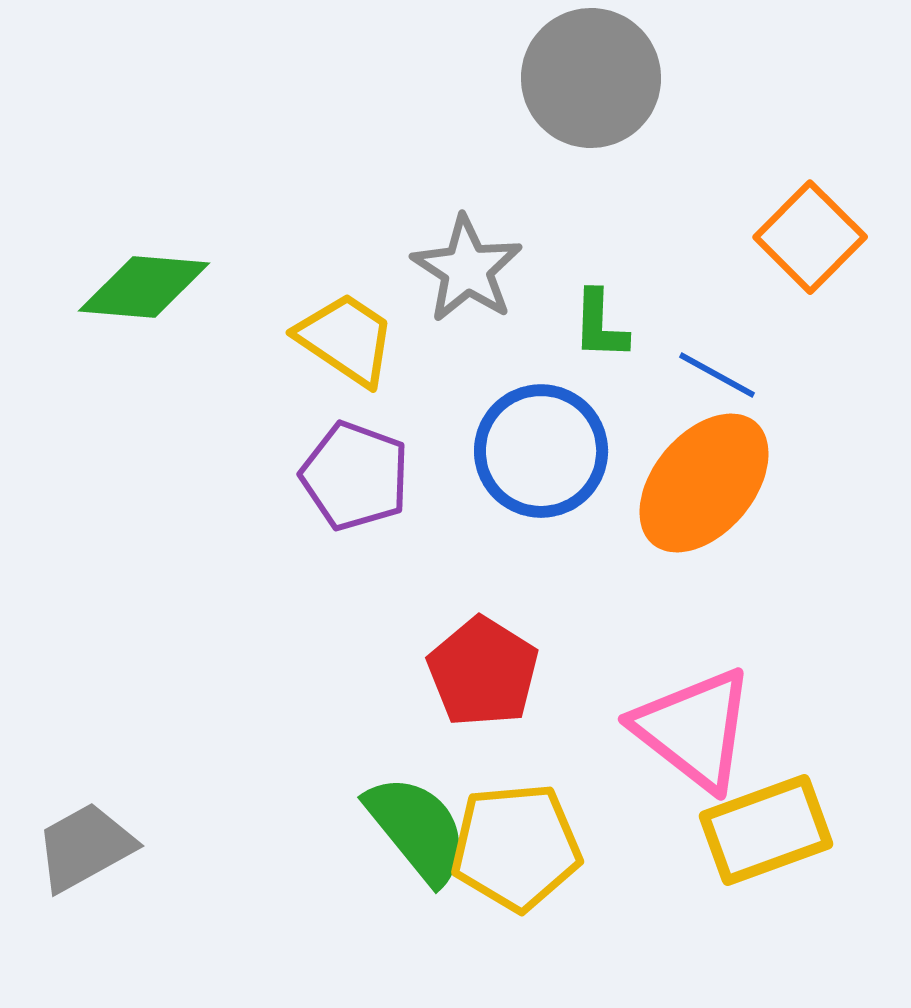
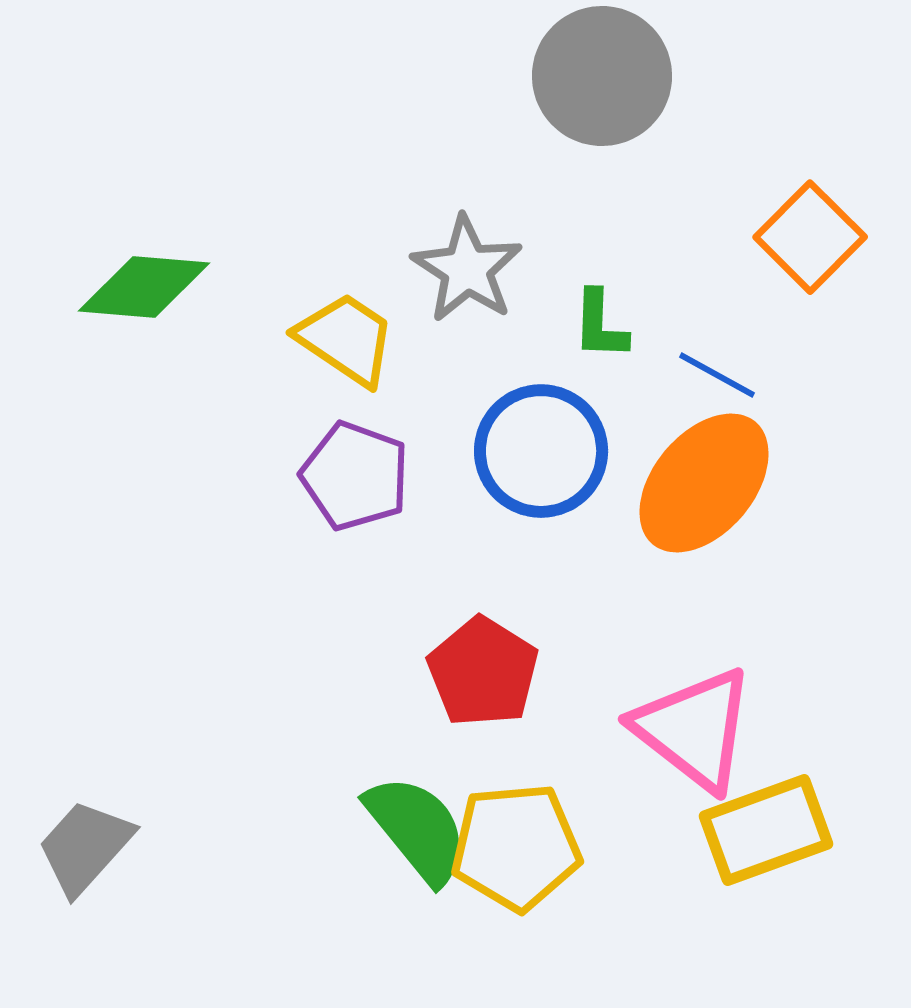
gray circle: moved 11 px right, 2 px up
gray trapezoid: rotated 19 degrees counterclockwise
